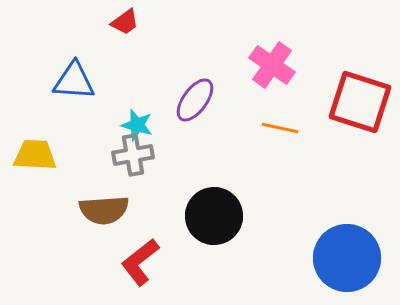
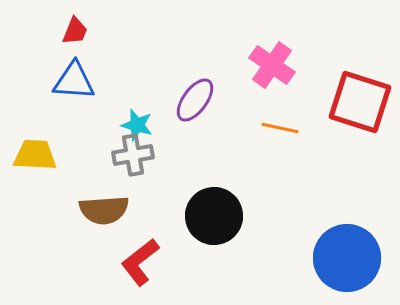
red trapezoid: moved 50 px left, 9 px down; rotated 32 degrees counterclockwise
